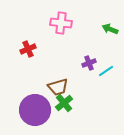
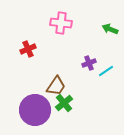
brown trapezoid: moved 2 px left, 1 px up; rotated 40 degrees counterclockwise
